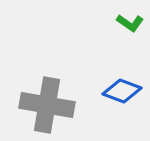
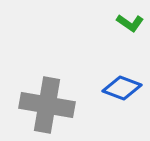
blue diamond: moved 3 px up
